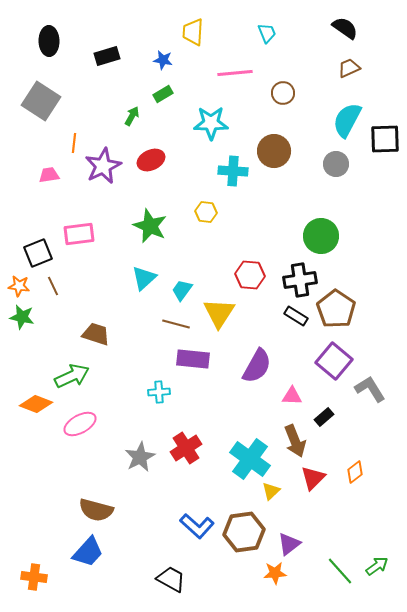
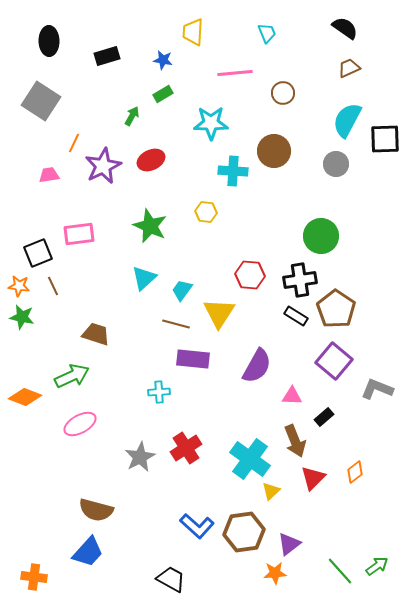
orange line at (74, 143): rotated 18 degrees clockwise
gray L-shape at (370, 389): moved 7 px right; rotated 36 degrees counterclockwise
orange diamond at (36, 404): moved 11 px left, 7 px up
